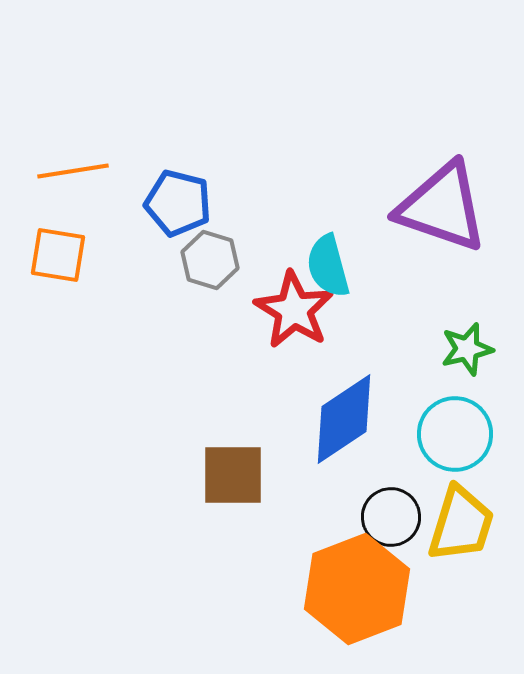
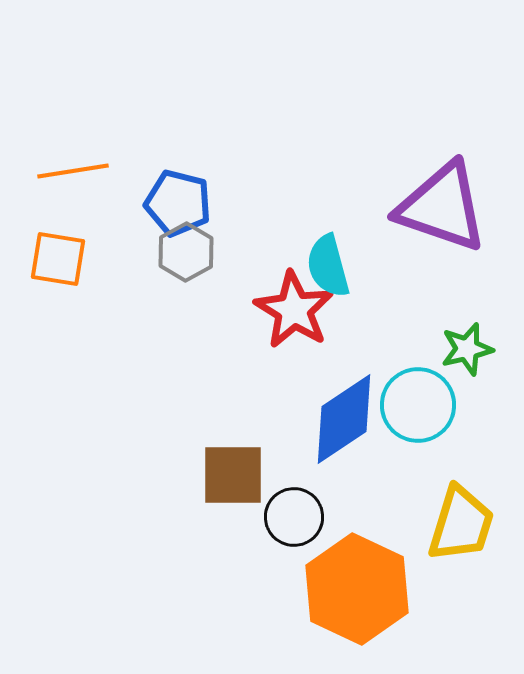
orange square: moved 4 px down
gray hexagon: moved 24 px left, 8 px up; rotated 14 degrees clockwise
cyan circle: moved 37 px left, 29 px up
black circle: moved 97 px left
orange hexagon: rotated 14 degrees counterclockwise
